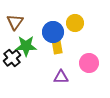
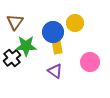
pink circle: moved 1 px right, 1 px up
purple triangle: moved 6 px left, 6 px up; rotated 35 degrees clockwise
